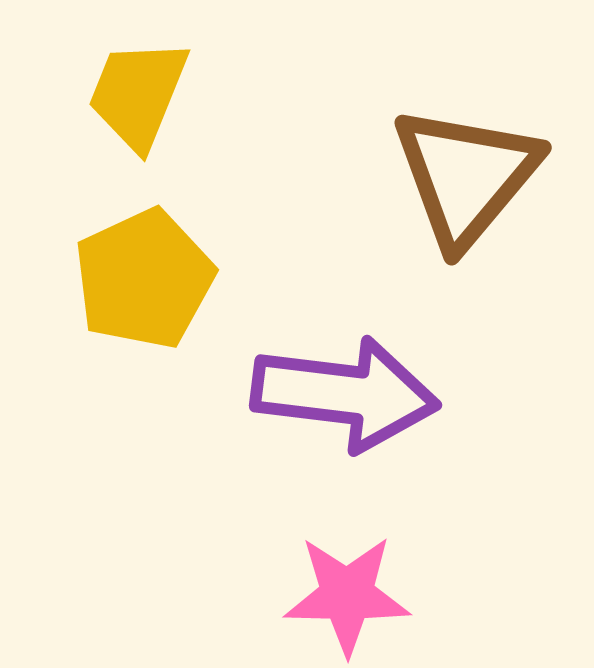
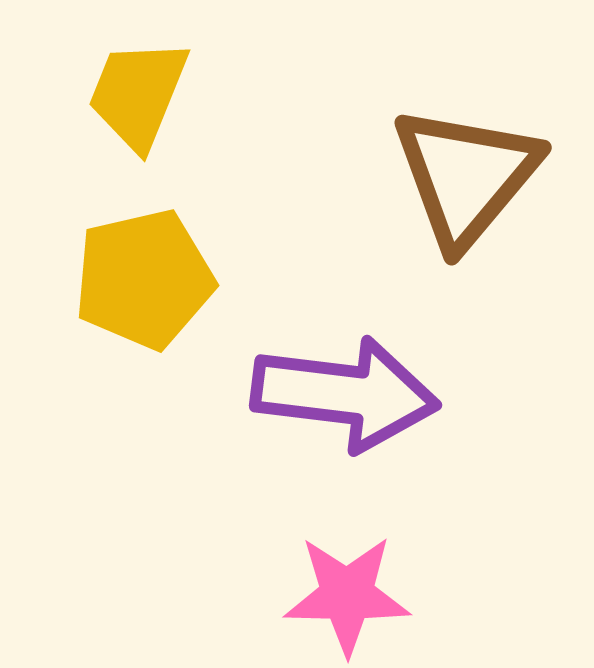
yellow pentagon: rotated 12 degrees clockwise
